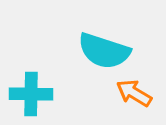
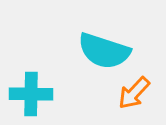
orange arrow: rotated 78 degrees counterclockwise
